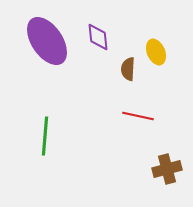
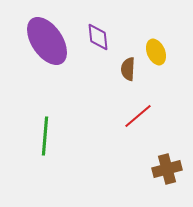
red line: rotated 52 degrees counterclockwise
